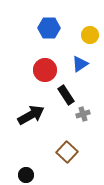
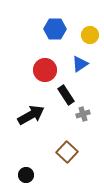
blue hexagon: moved 6 px right, 1 px down
